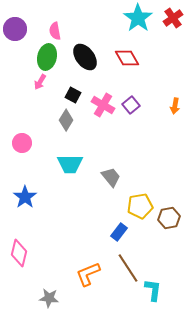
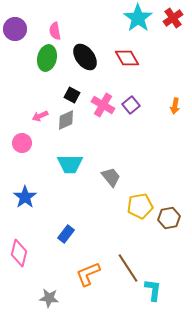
green ellipse: moved 1 px down
pink arrow: moved 34 px down; rotated 35 degrees clockwise
black square: moved 1 px left
gray diamond: rotated 35 degrees clockwise
blue rectangle: moved 53 px left, 2 px down
